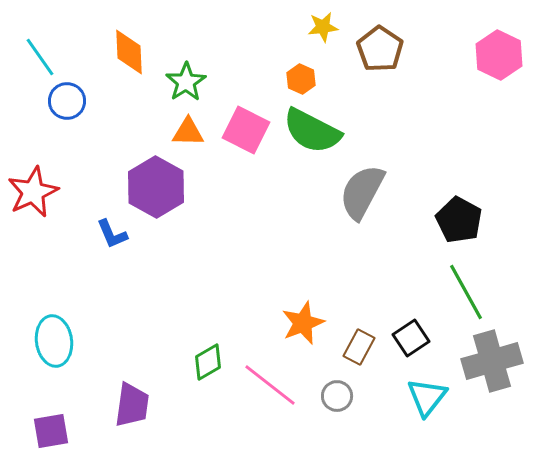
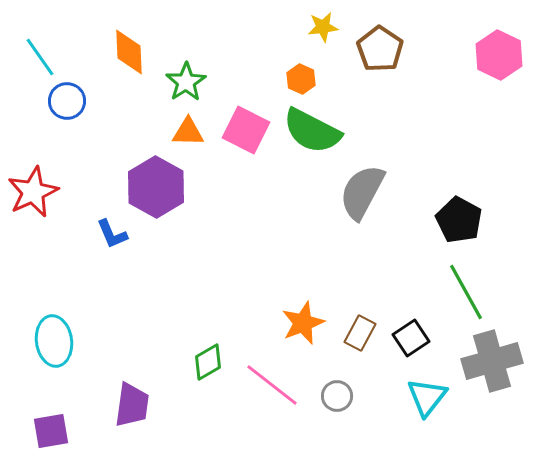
brown rectangle: moved 1 px right, 14 px up
pink line: moved 2 px right
